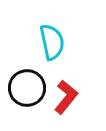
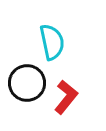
black circle: moved 5 px up
